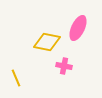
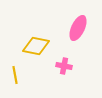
yellow diamond: moved 11 px left, 4 px down
yellow line: moved 1 px left, 3 px up; rotated 12 degrees clockwise
